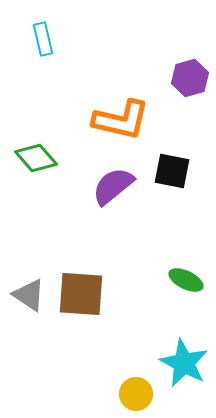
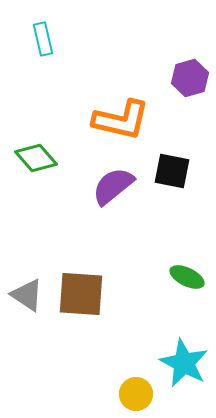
green ellipse: moved 1 px right, 3 px up
gray triangle: moved 2 px left
